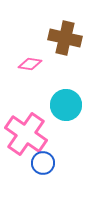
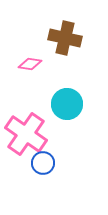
cyan circle: moved 1 px right, 1 px up
